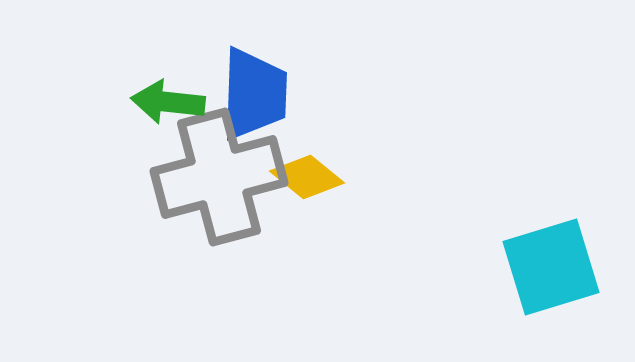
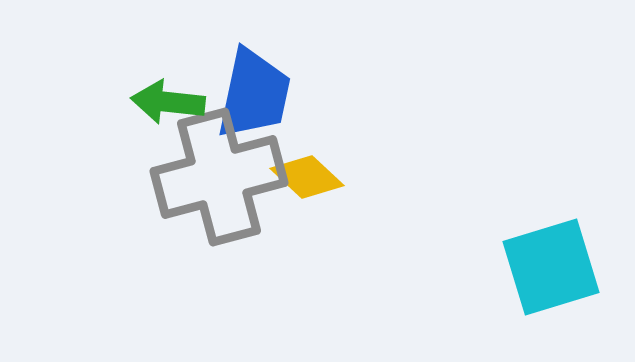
blue trapezoid: rotated 10 degrees clockwise
yellow diamond: rotated 4 degrees clockwise
